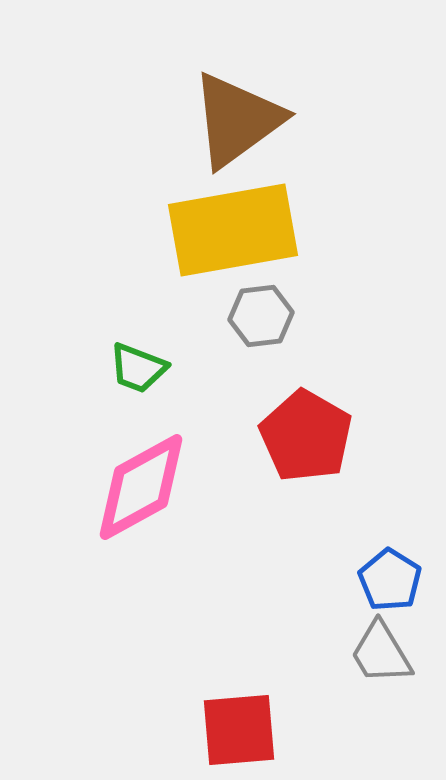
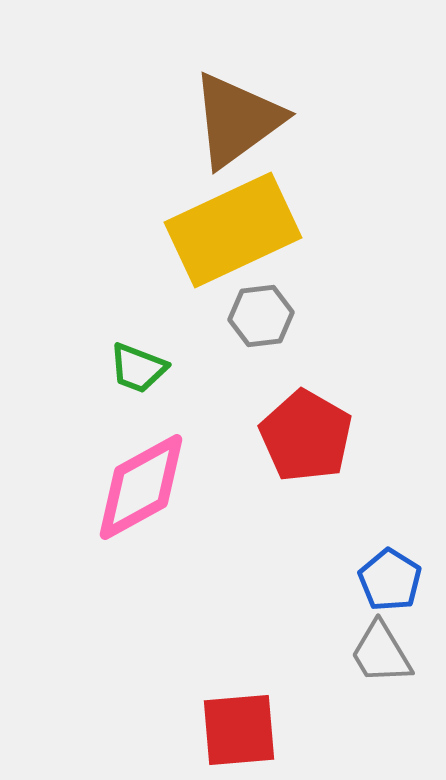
yellow rectangle: rotated 15 degrees counterclockwise
